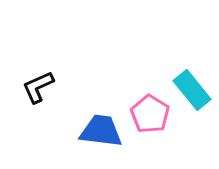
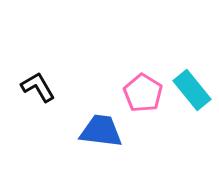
black L-shape: rotated 84 degrees clockwise
pink pentagon: moved 7 px left, 21 px up
